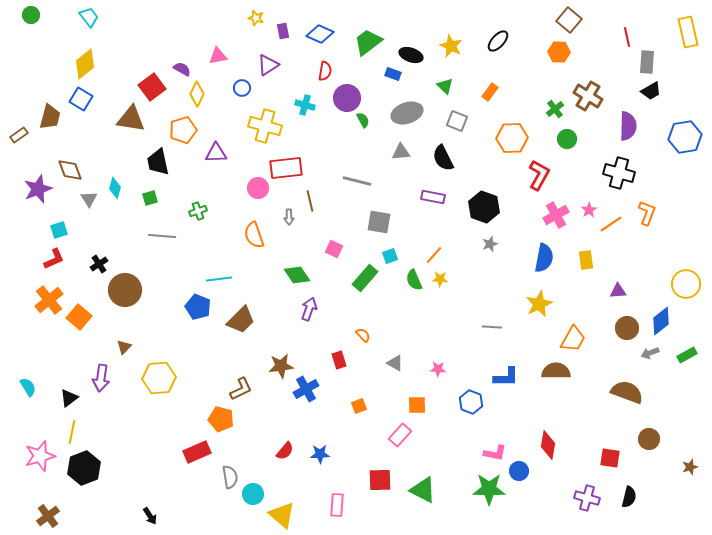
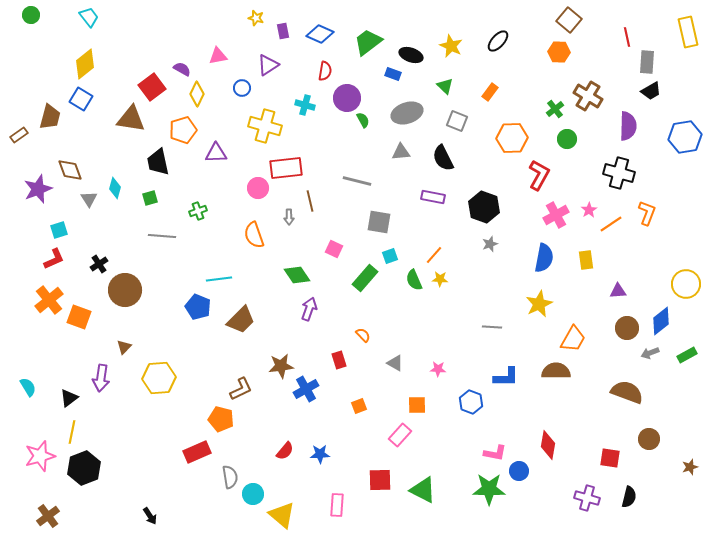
orange square at (79, 317): rotated 20 degrees counterclockwise
